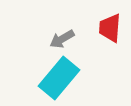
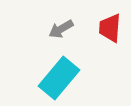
gray arrow: moved 1 px left, 10 px up
